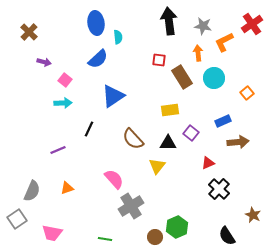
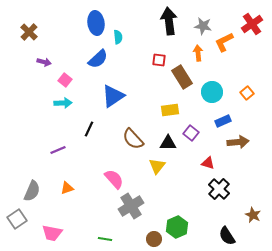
cyan circle: moved 2 px left, 14 px down
red triangle: rotated 40 degrees clockwise
brown circle: moved 1 px left, 2 px down
